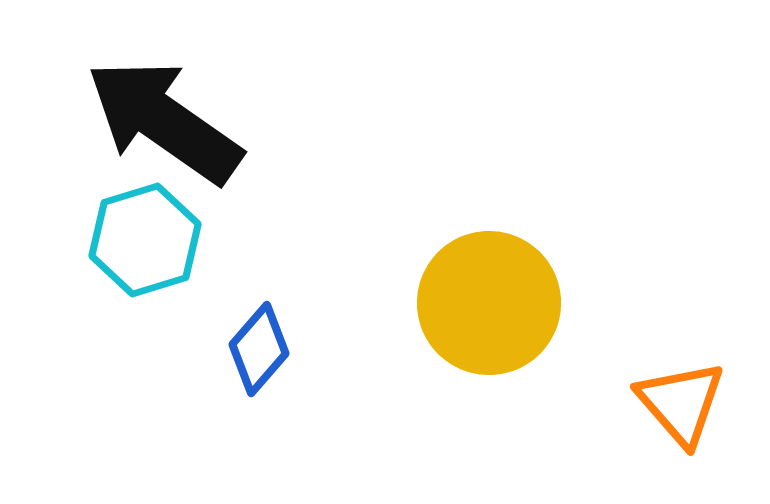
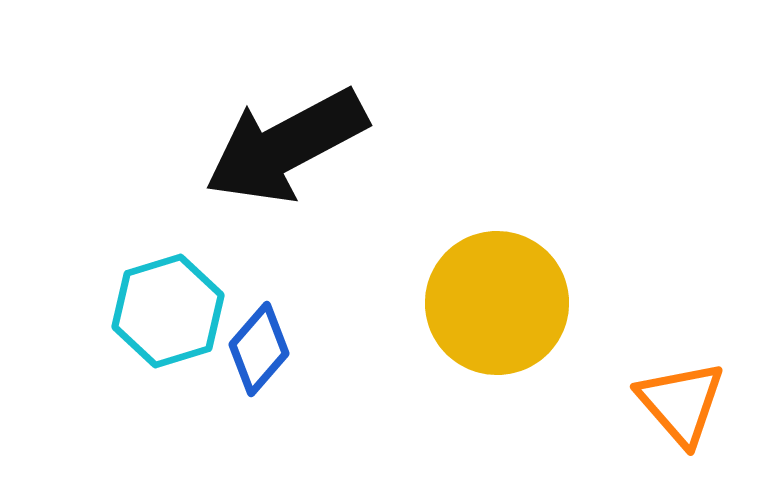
black arrow: moved 122 px right, 25 px down; rotated 63 degrees counterclockwise
cyan hexagon: moved 23 px right, 71 px down
yellow circle: moved 8 px right
